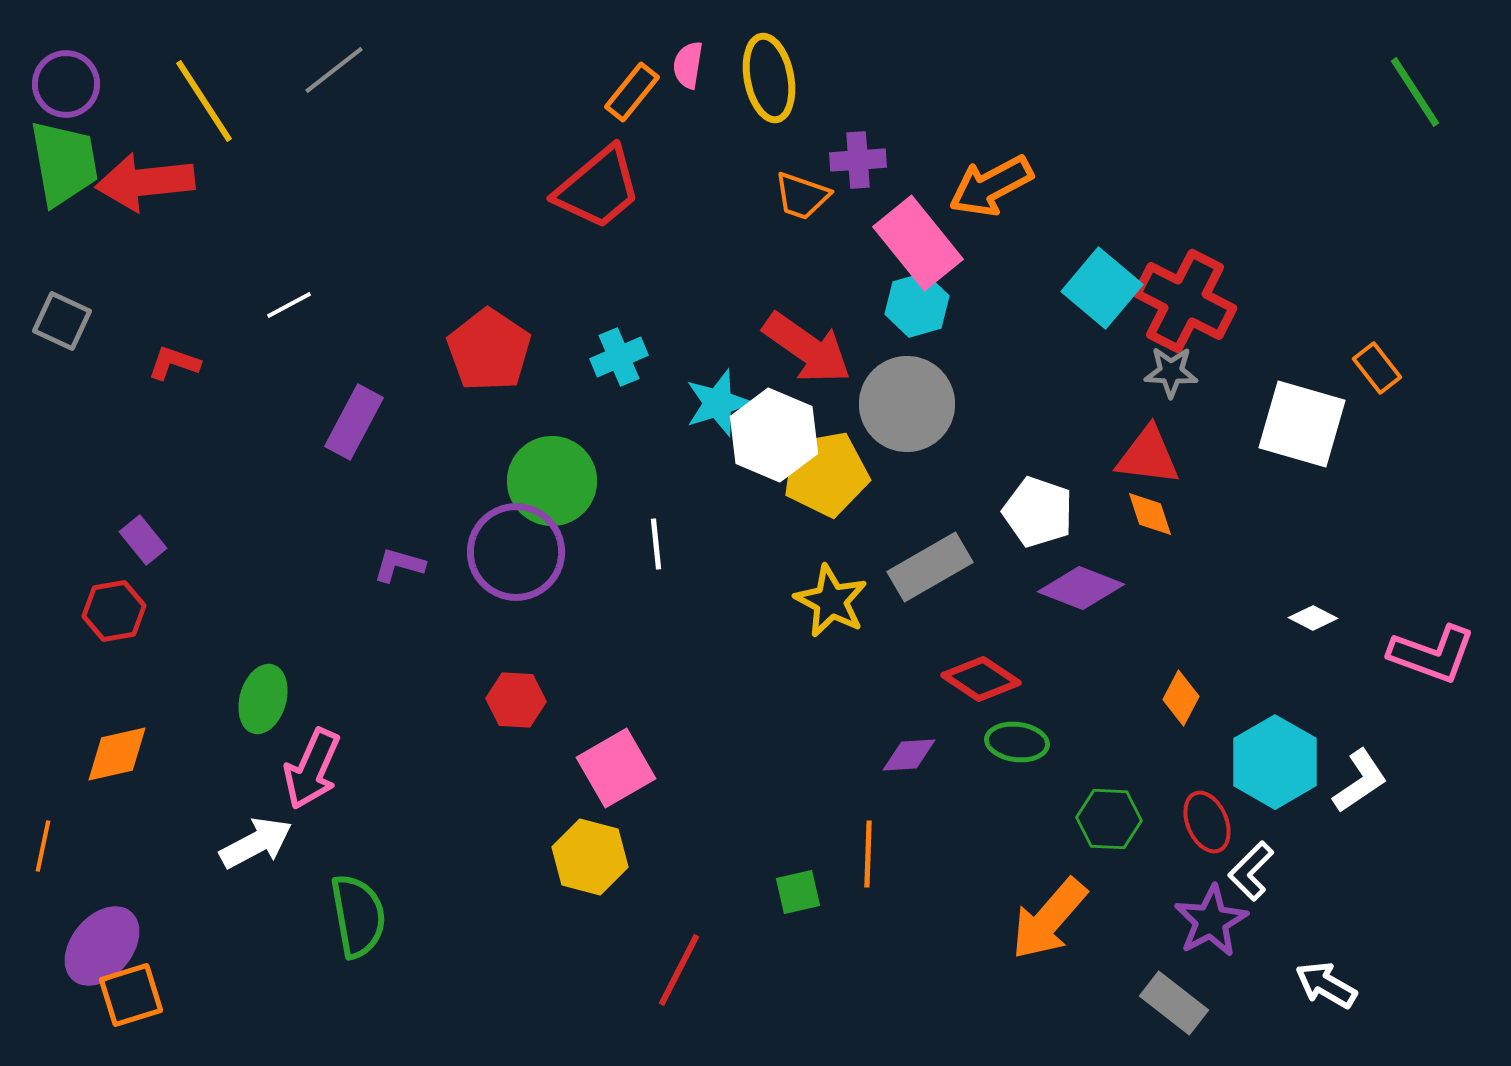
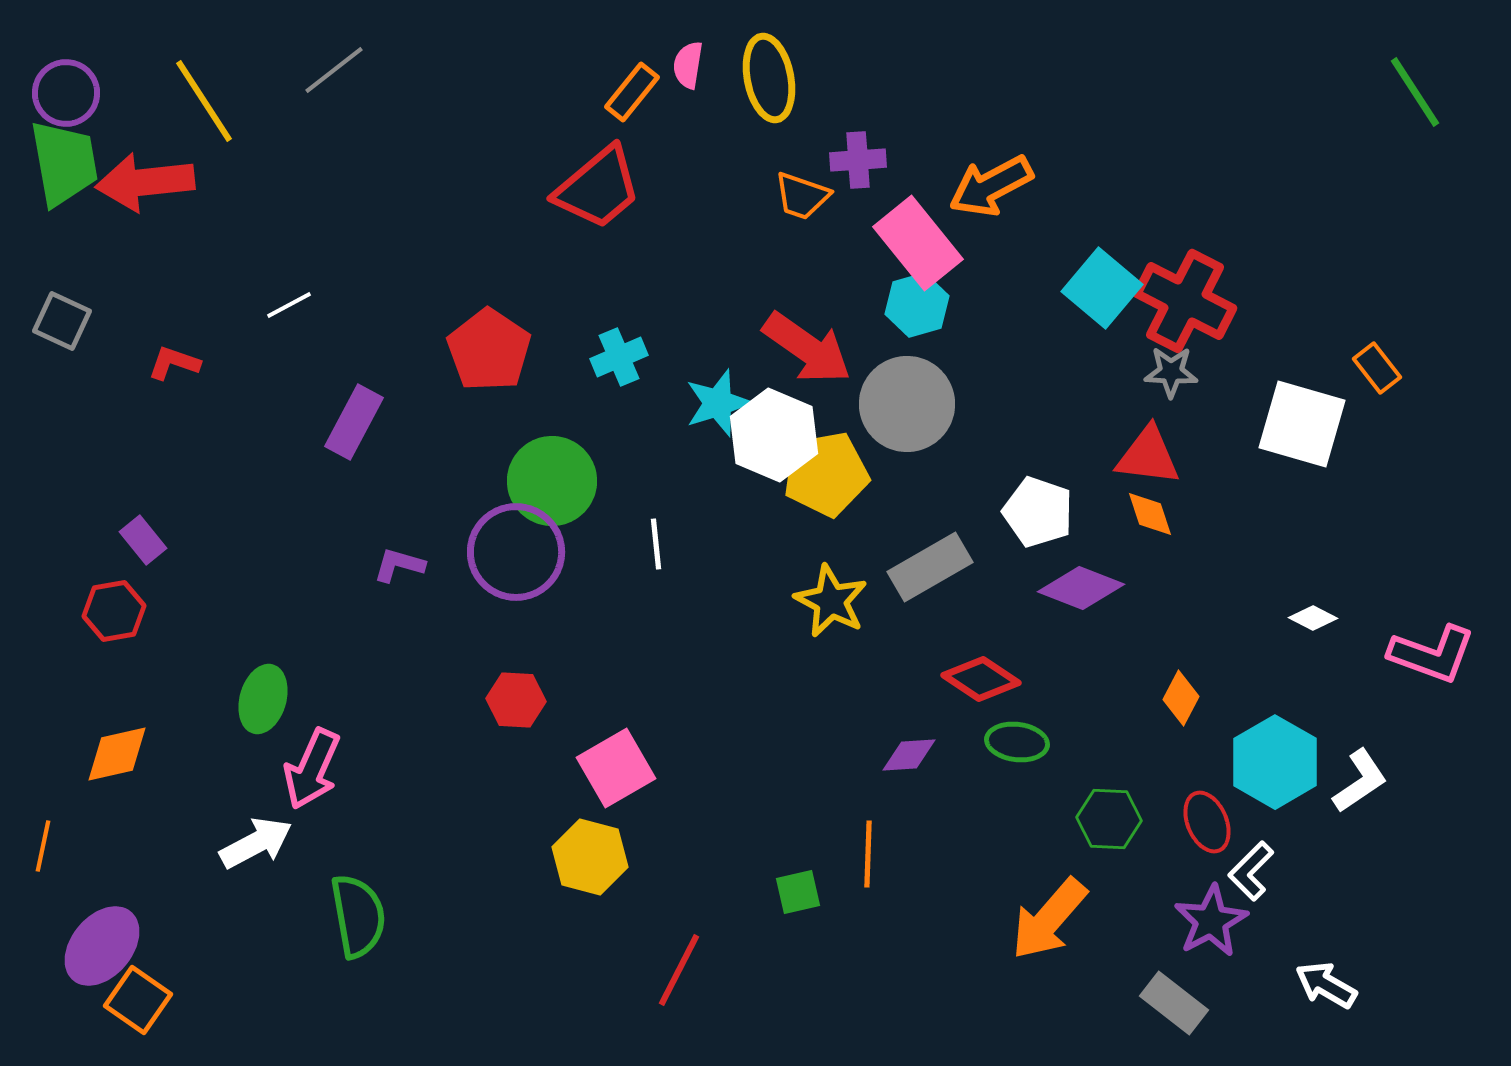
purple circle at (66, 84): moved 9 px down
orange square at (131, 995): moved 7 px right, 5 px down; rotated 38 degrees counterclockwise
